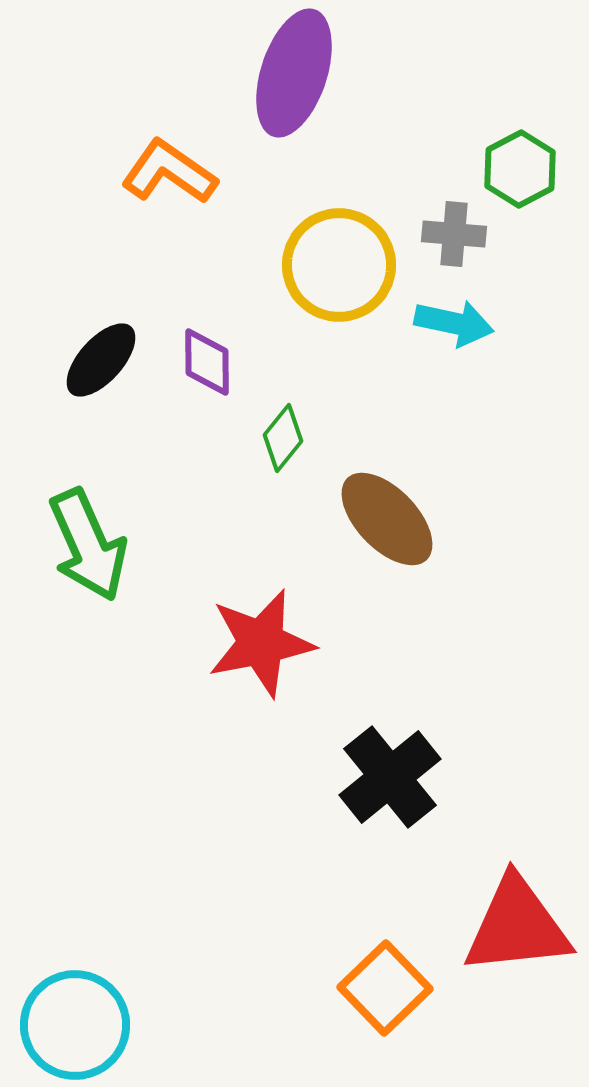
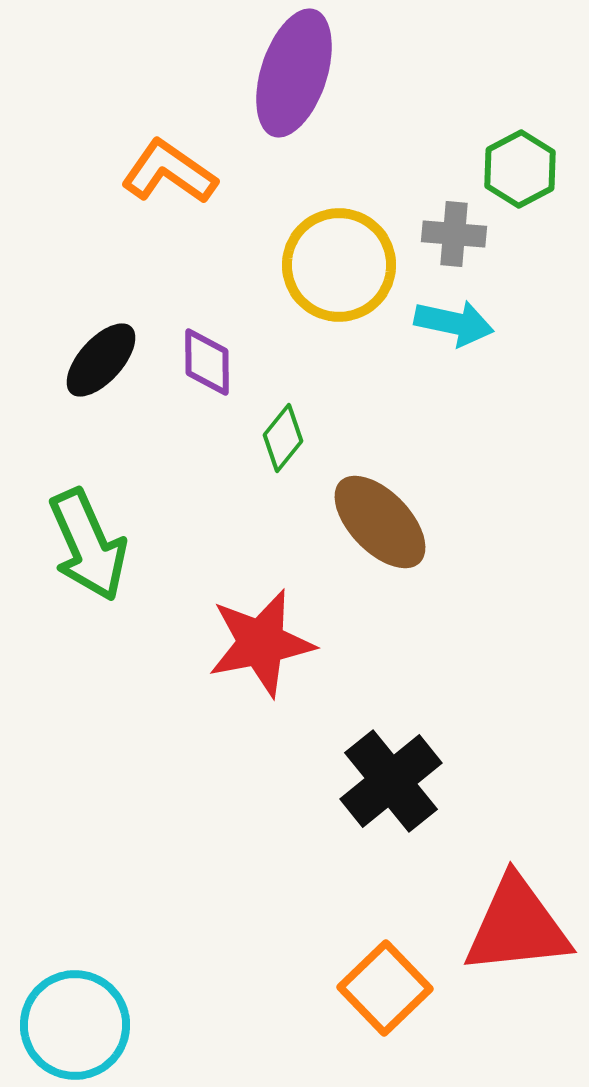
brown ellipse: moved 7 px left, 3 px down
black cross: moved 1 px right, 4 px down
